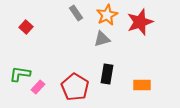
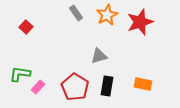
gray triangle: moved 3 px left, 17 px down
black rectangle: moved 12 px down
orange rectangle: moved 1 px right, 1 px up; rotated 12 degrees clockwise
